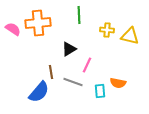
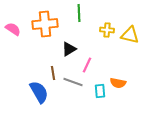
green line: moved 2 px up
orange cross: moved 7 px right, 1 px down
yellow triangle: moved 1 px up
brown line: moved 2 px right, 1 px down
blue semicircle: rotated 70 degrees counterclockwise
